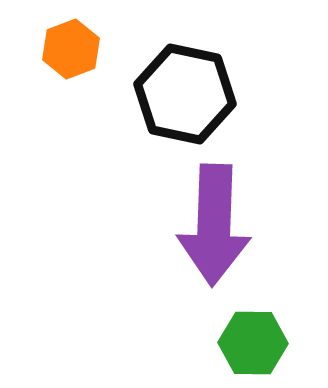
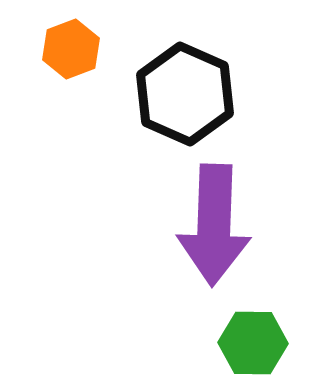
black hexagon: rotated 12 degrees clockwise
